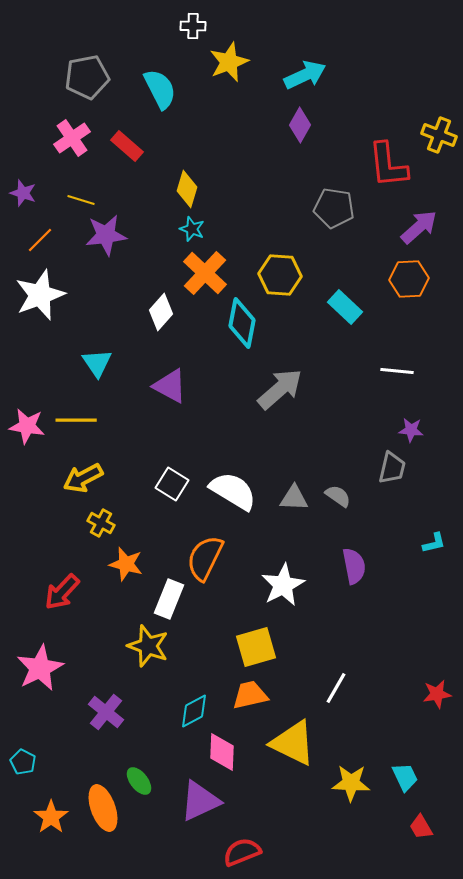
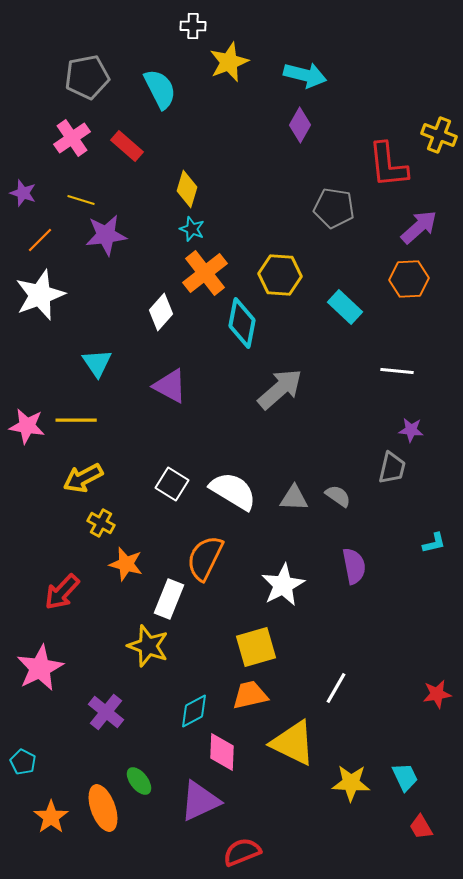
cyan arrow at (305, 75): rotated 39 degrees clockwise
orange cross at (205, 273): rotated 9 degrees clockwise
